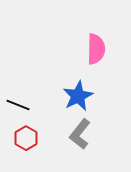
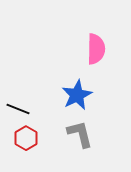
blue star: moved 1 px left, 1 px up
black line: moved 4 px down
gray L-shape: rotated 128 degrees clockwise
